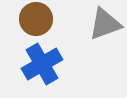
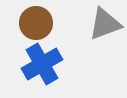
brown circle: moved 4 px down
